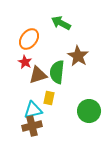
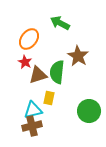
green arrow: moved 1 px left
